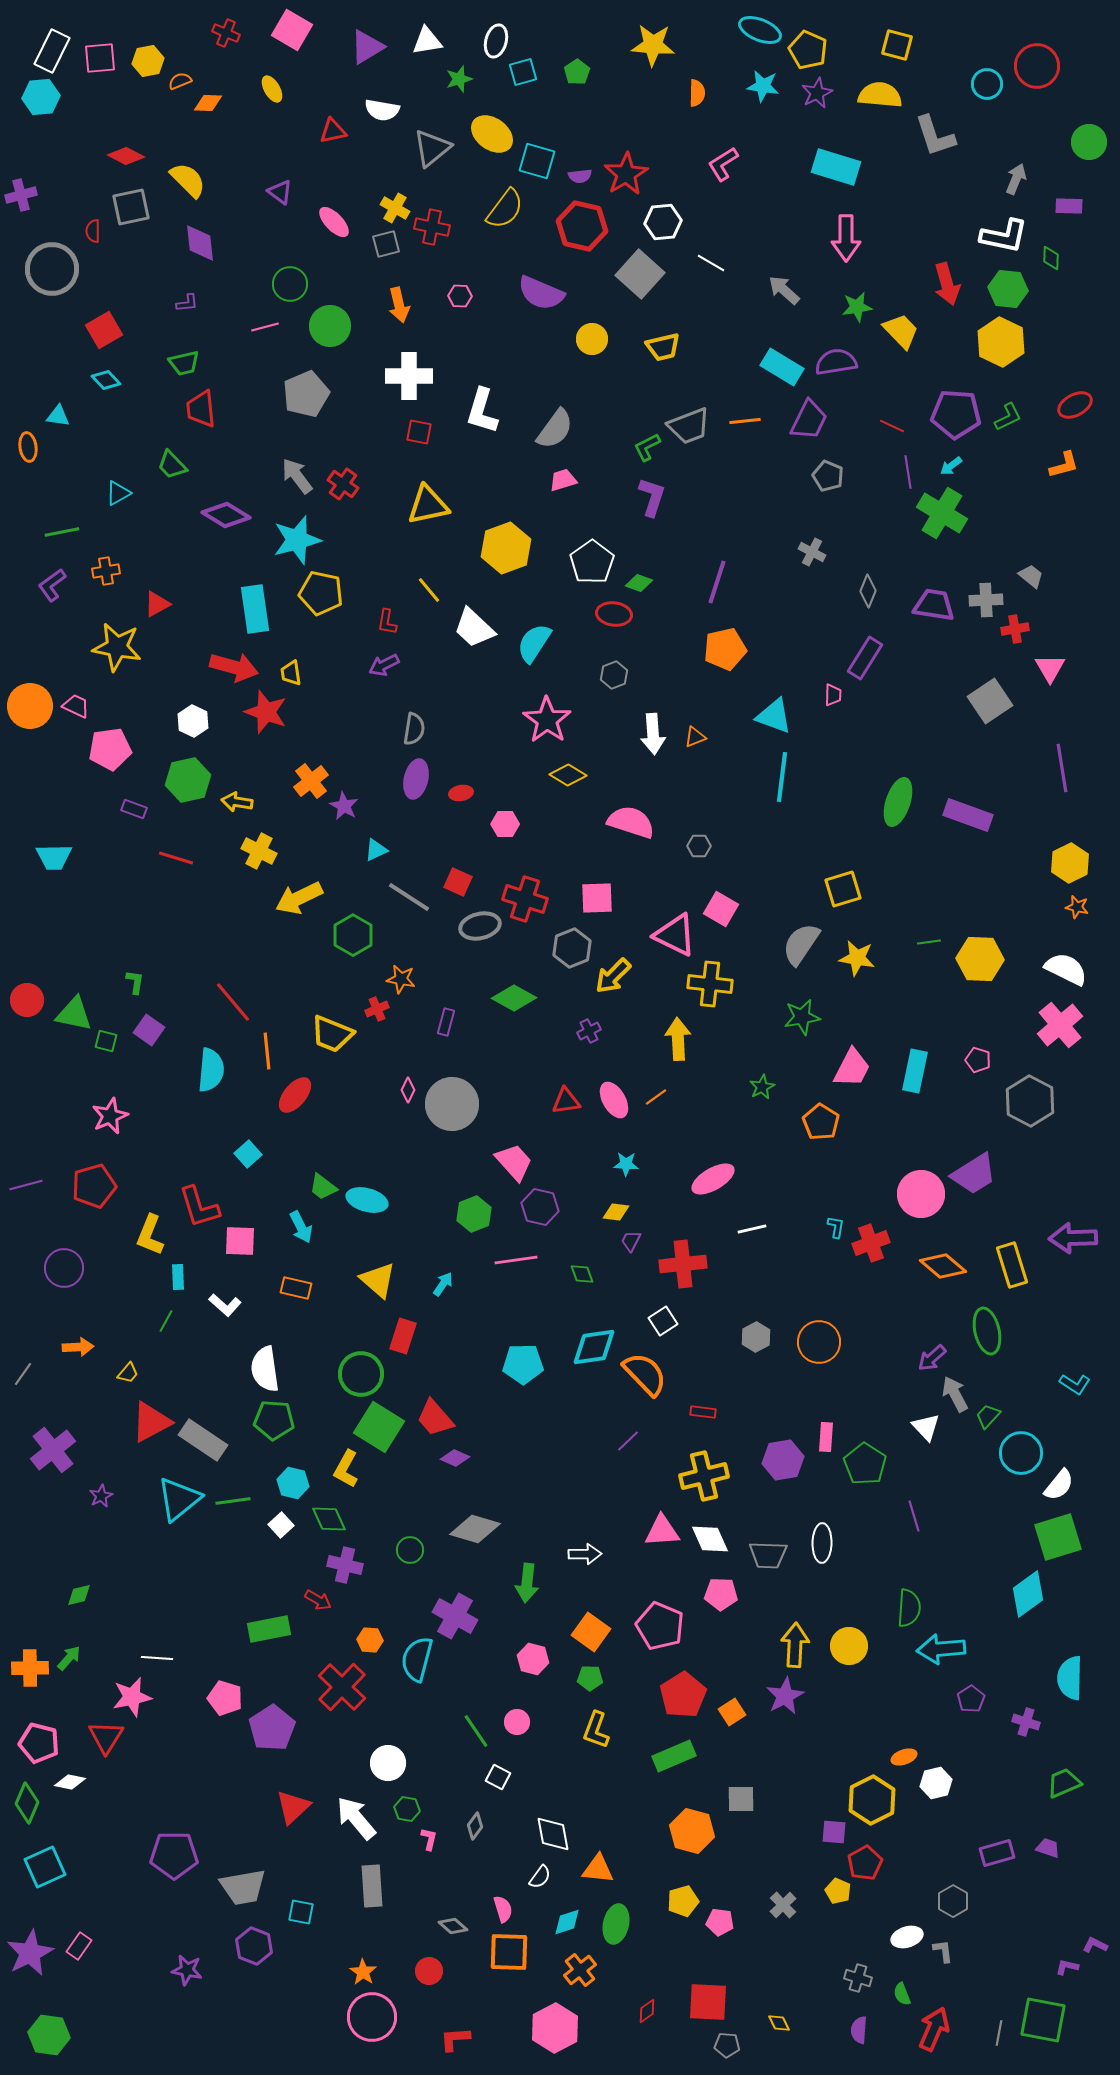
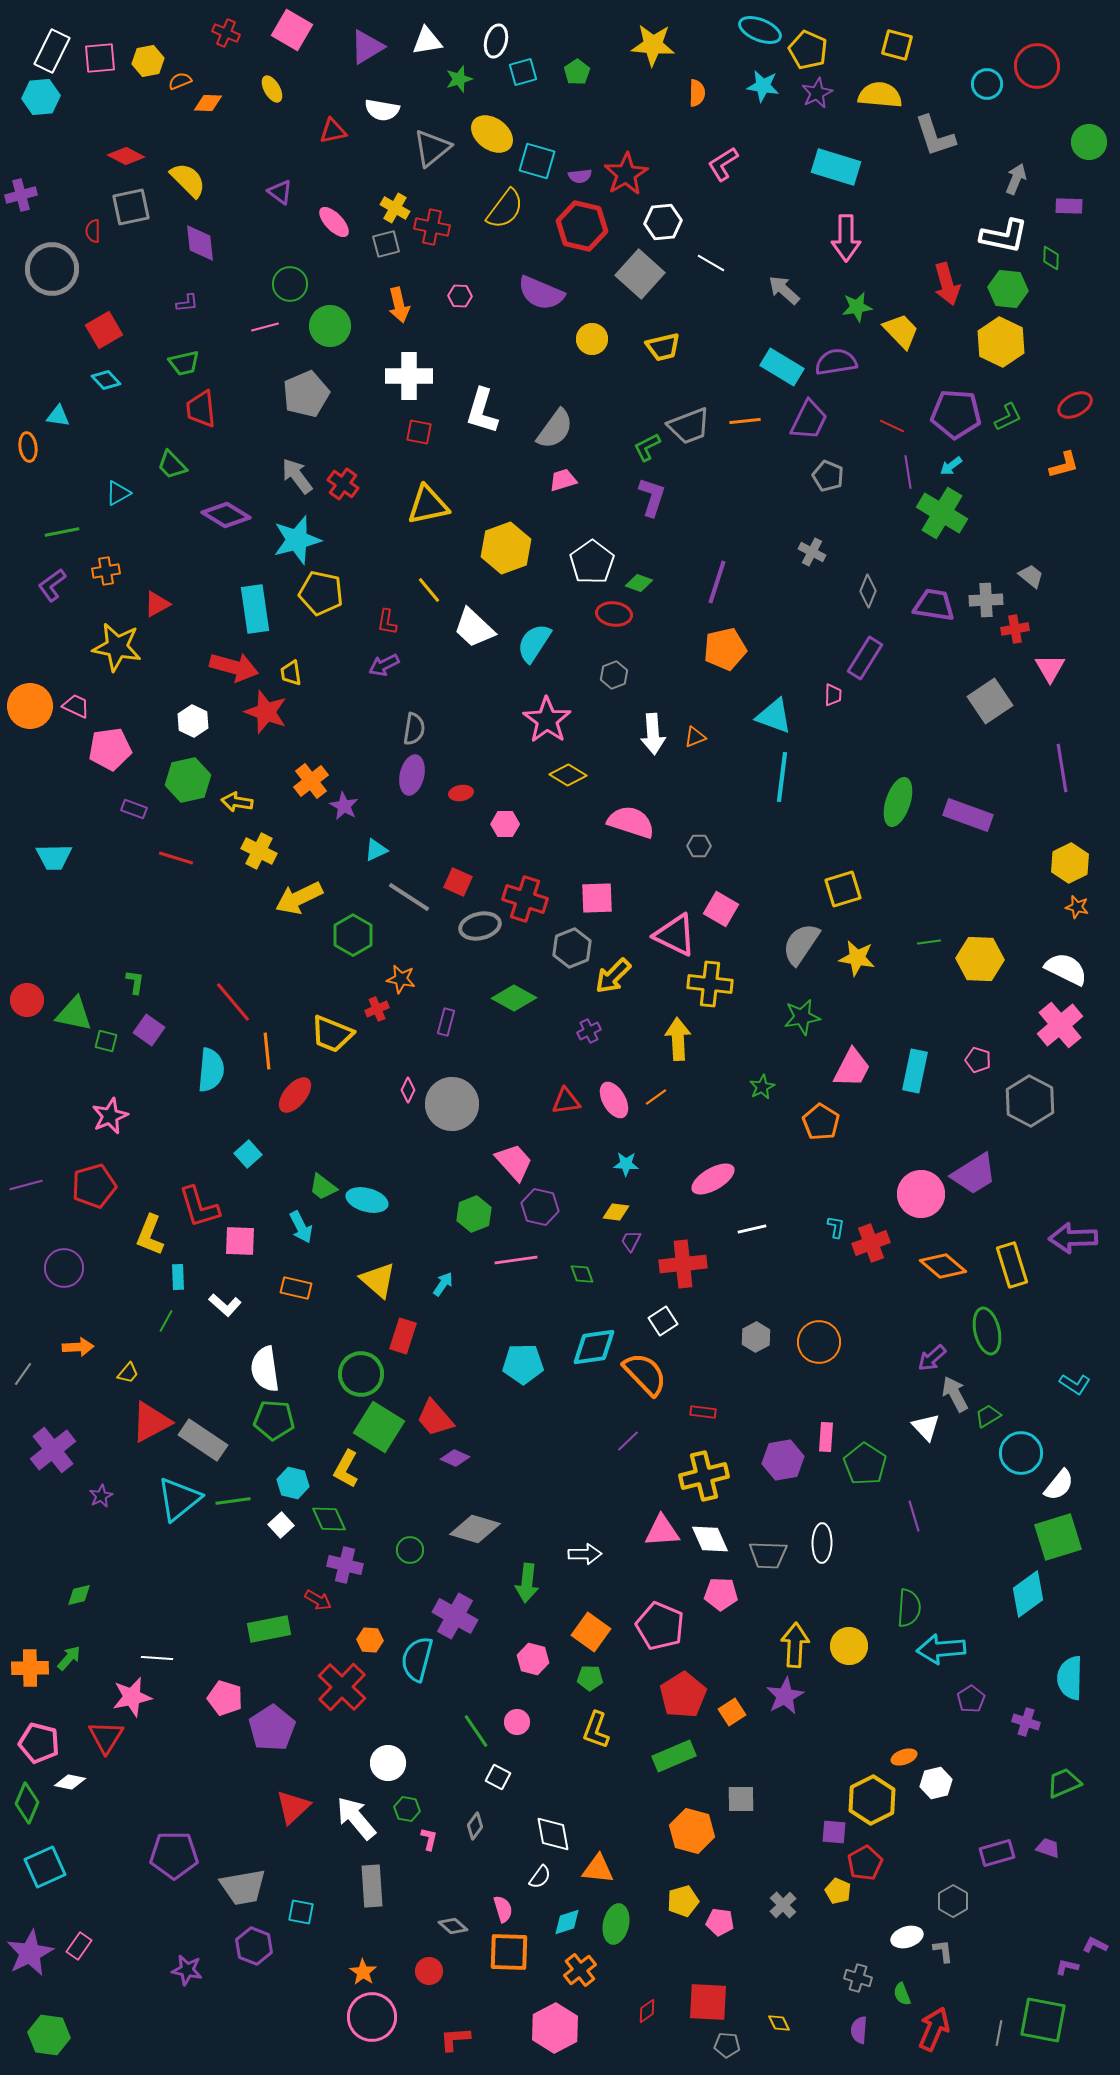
purple ellipse at (416, 779): moved 4 px left, 4 px up
green trapezoid at (988, 1416): rotated 16 degrees clockwise
